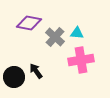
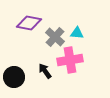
pink cross: moved 11 px left
black arrow: moved 9 px right
